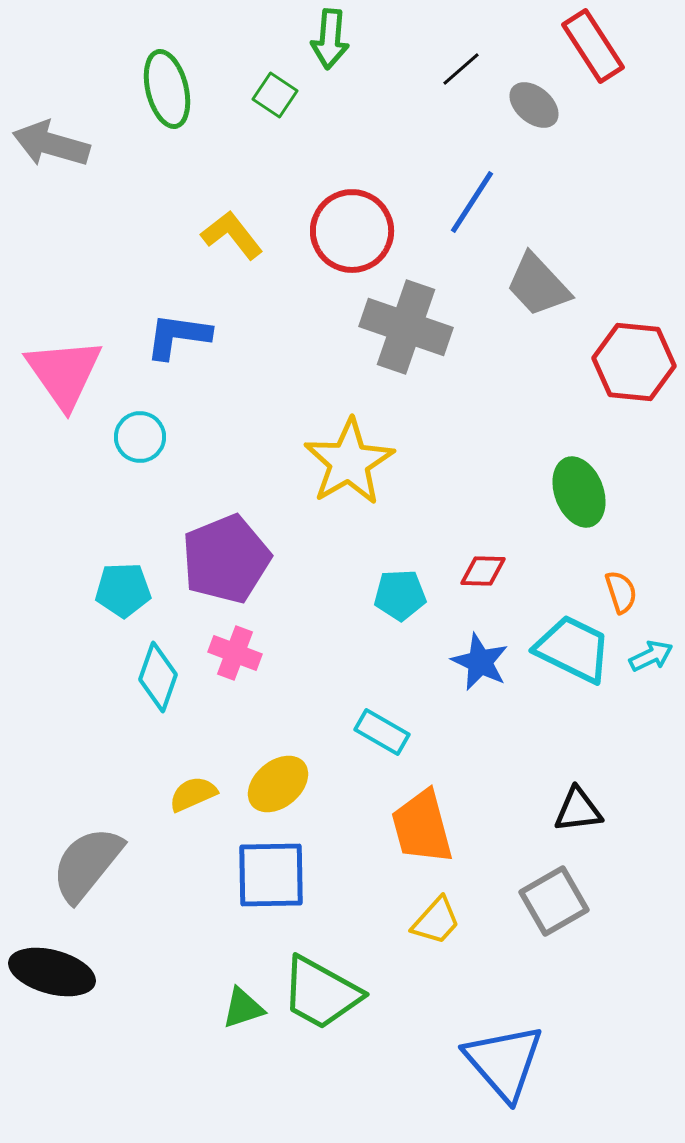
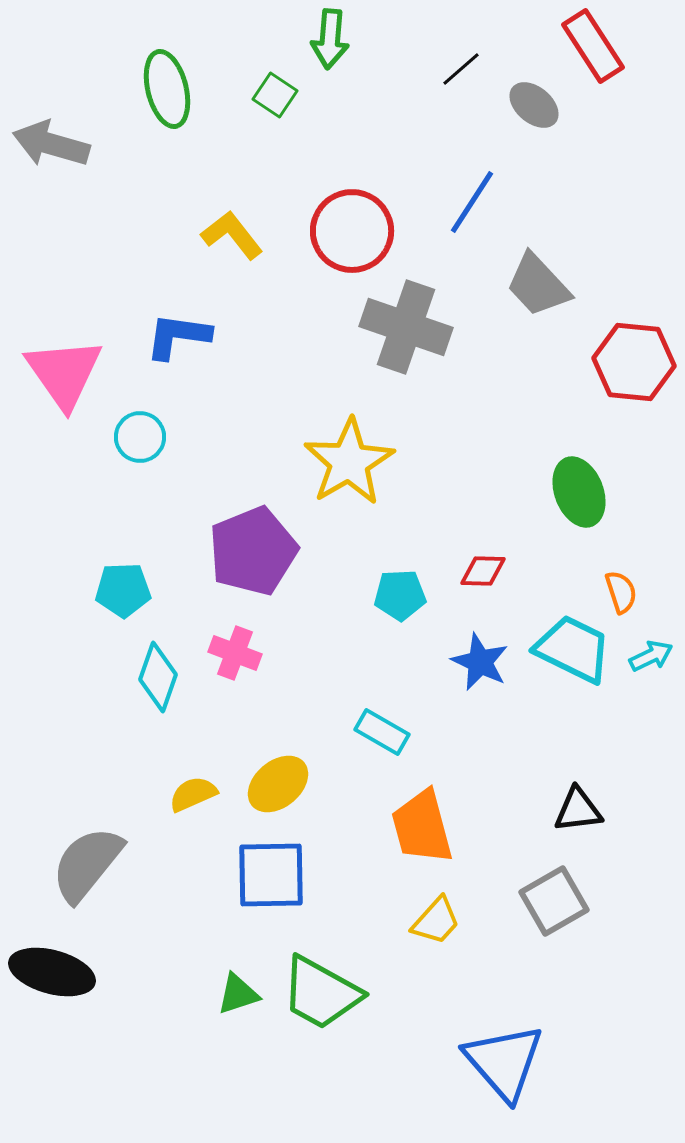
purple pentagon at (226, 559): moved 27 px right, 8 px up
green triangle at (243, 1008): moved 5 px left, 14 px up
